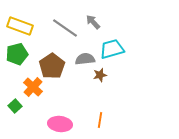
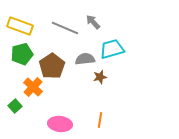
gray line: rotated 12 degrees counterclockwise
green pentagon: moved 5 px right
brown star: moved 2 px down
